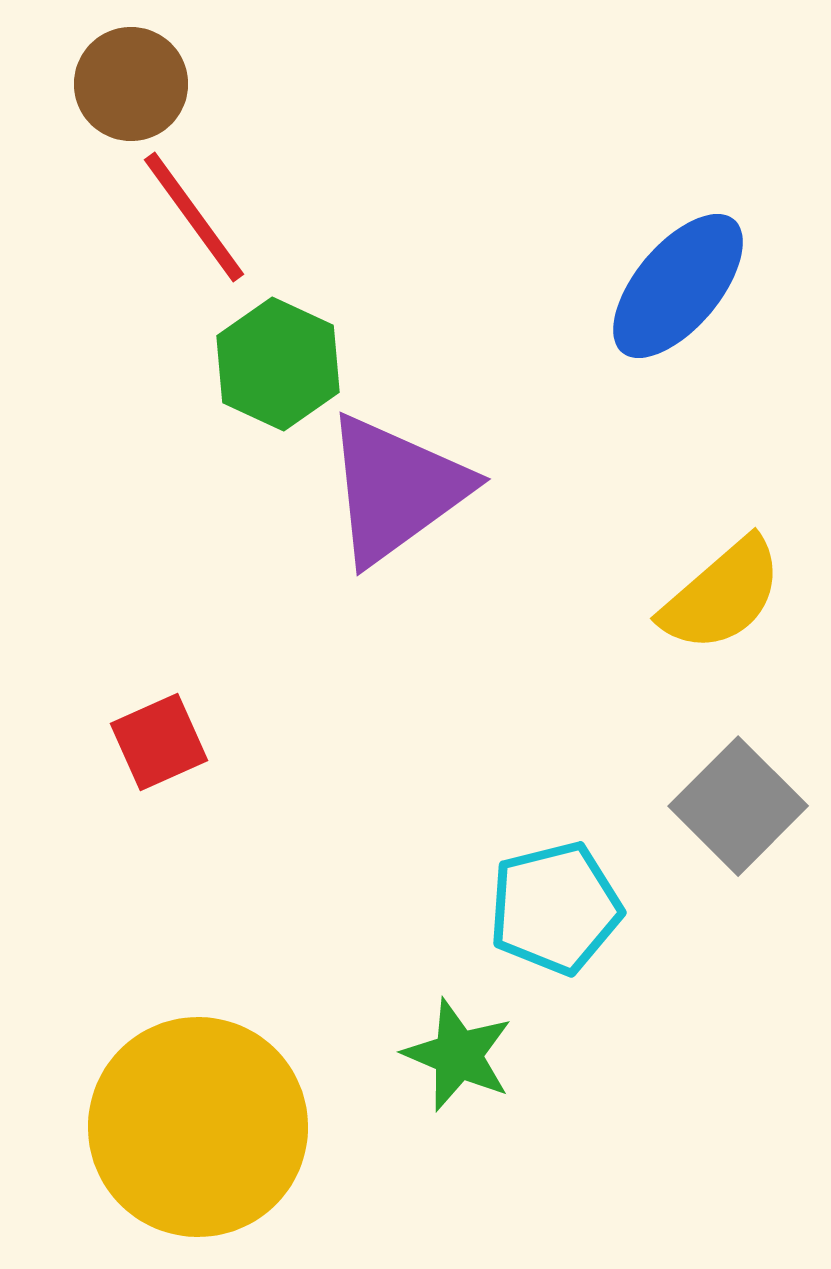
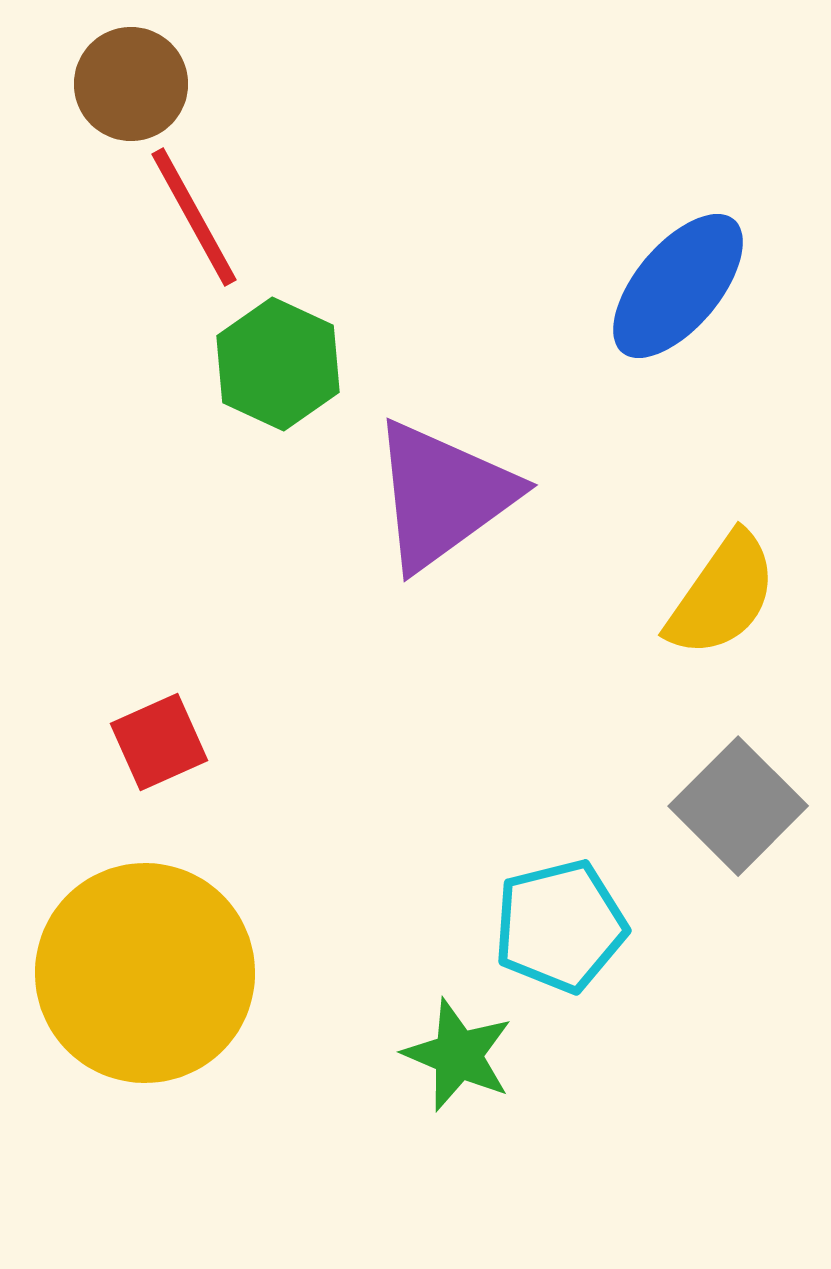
red line: rotated 7 degrees clockwise
purple triangle: moved 47 px right, 6 px down
yellow semicircle: rotated 14 degrees counterclockwise
cyan pentagon: moved 5 px right, 18 px down
yellow circle: moved 53 px left, 154 px up
